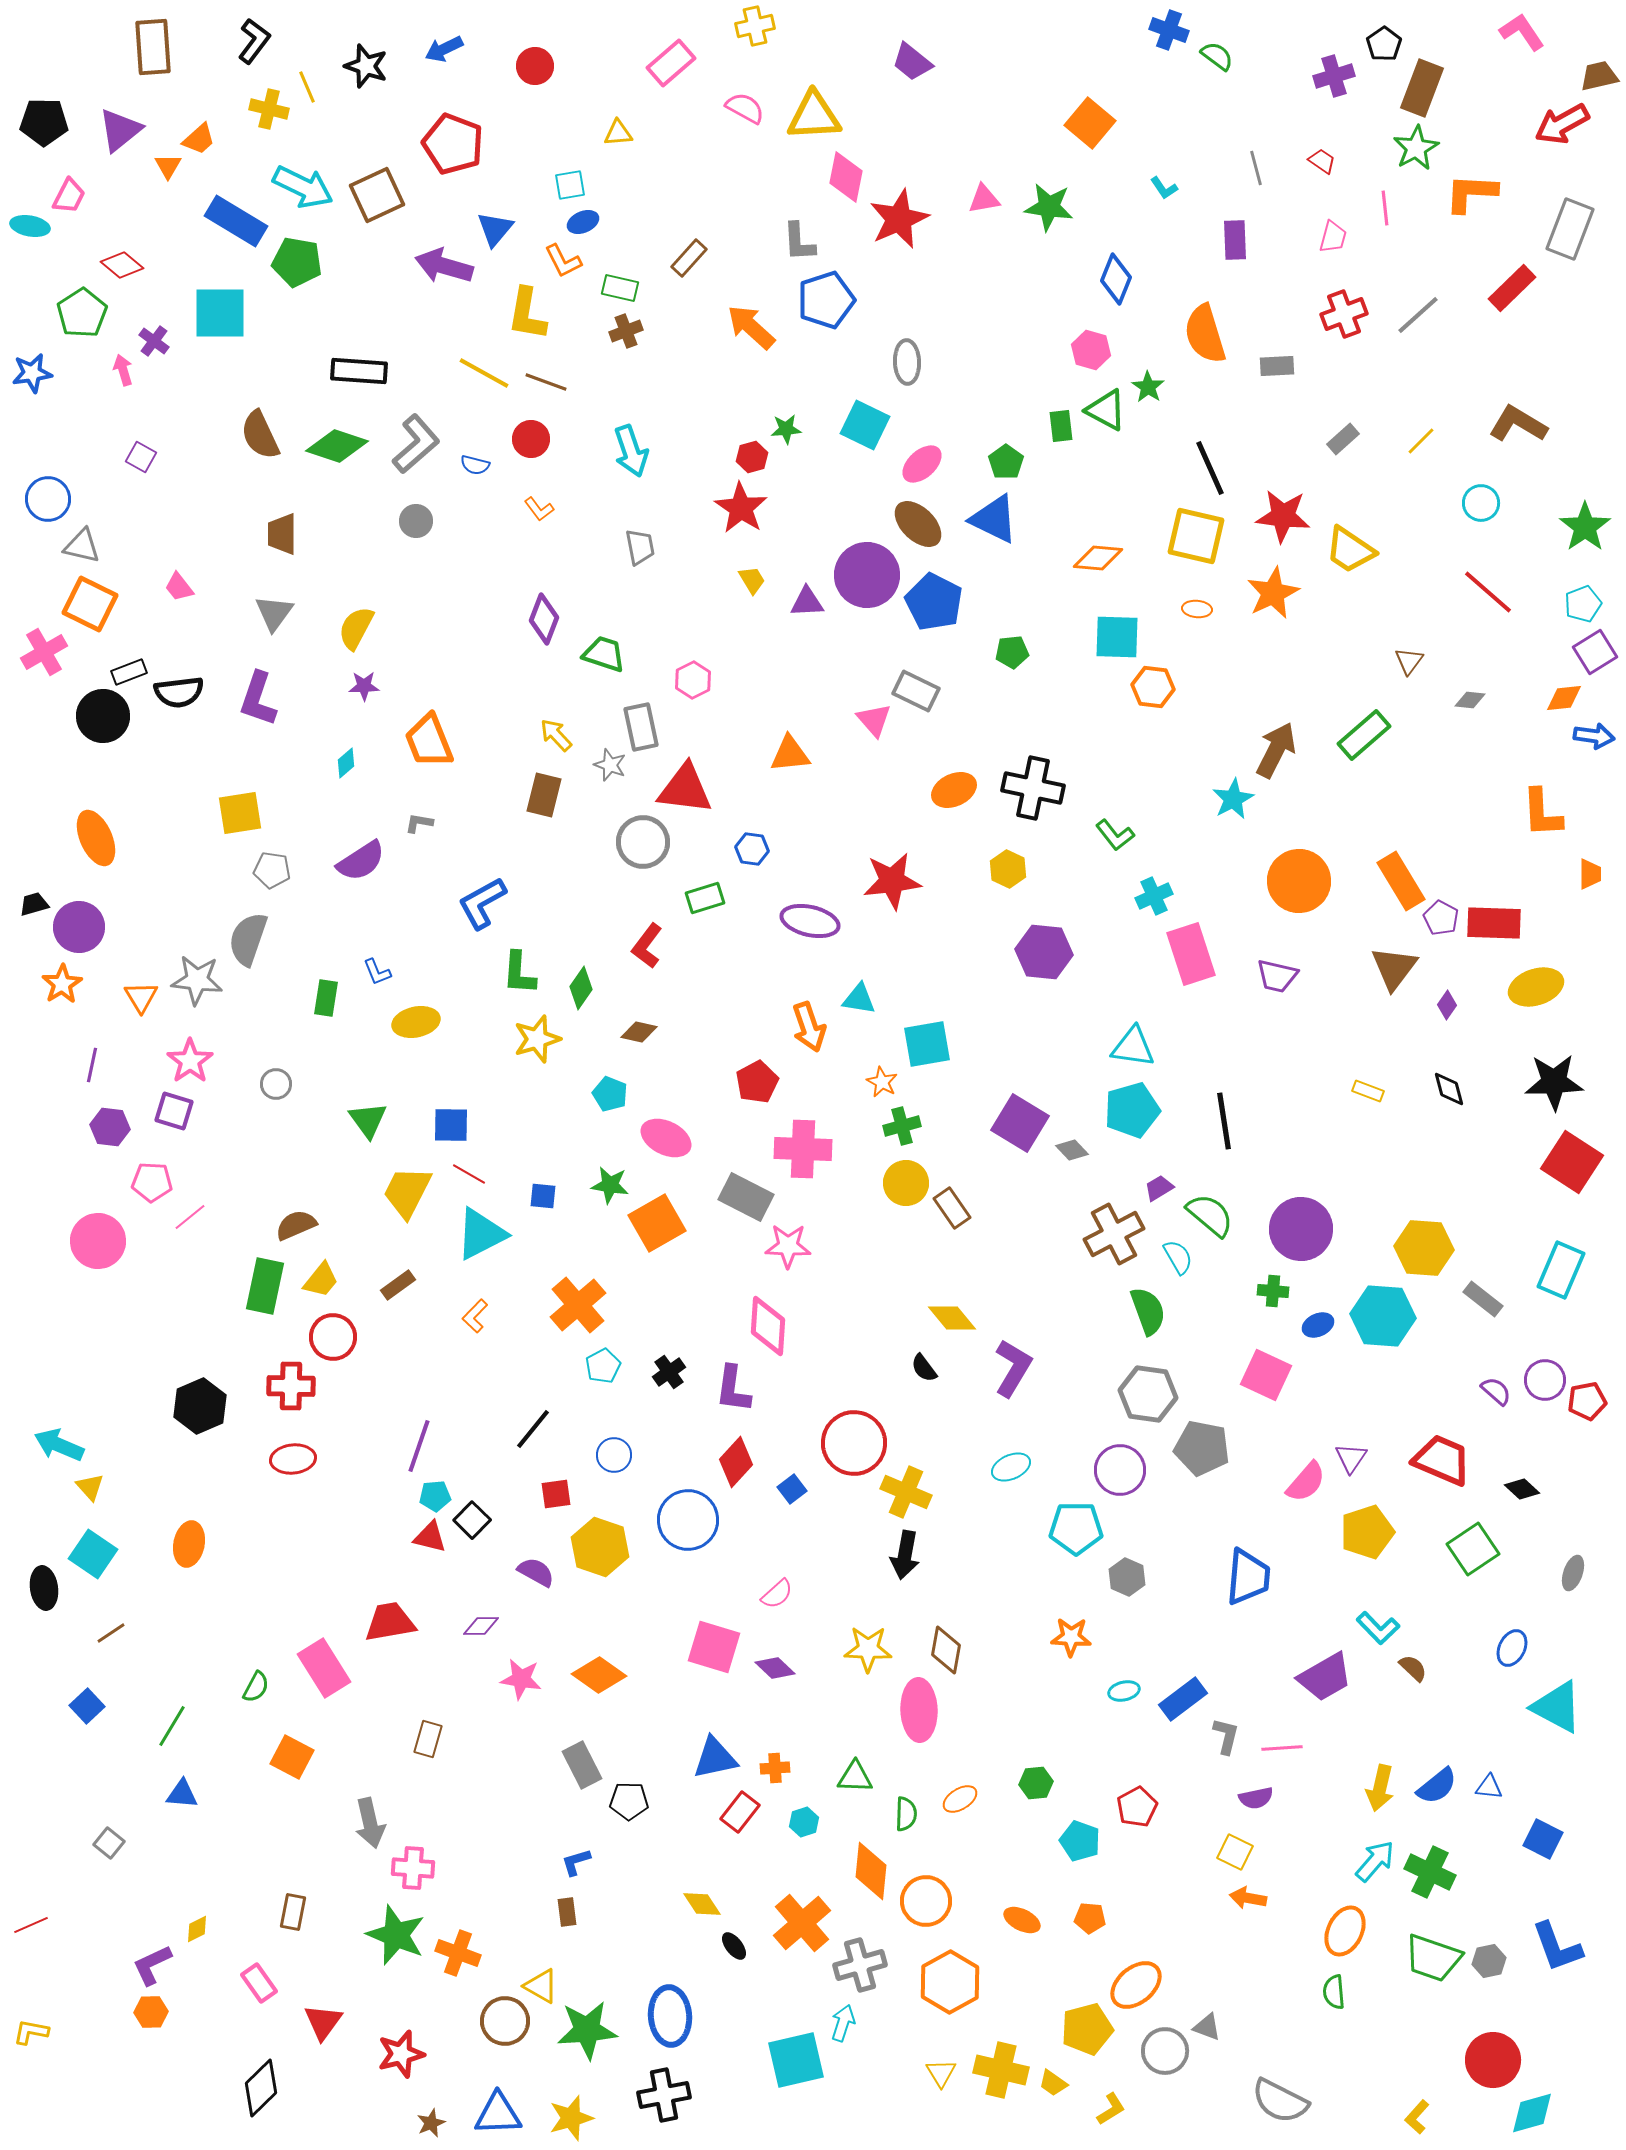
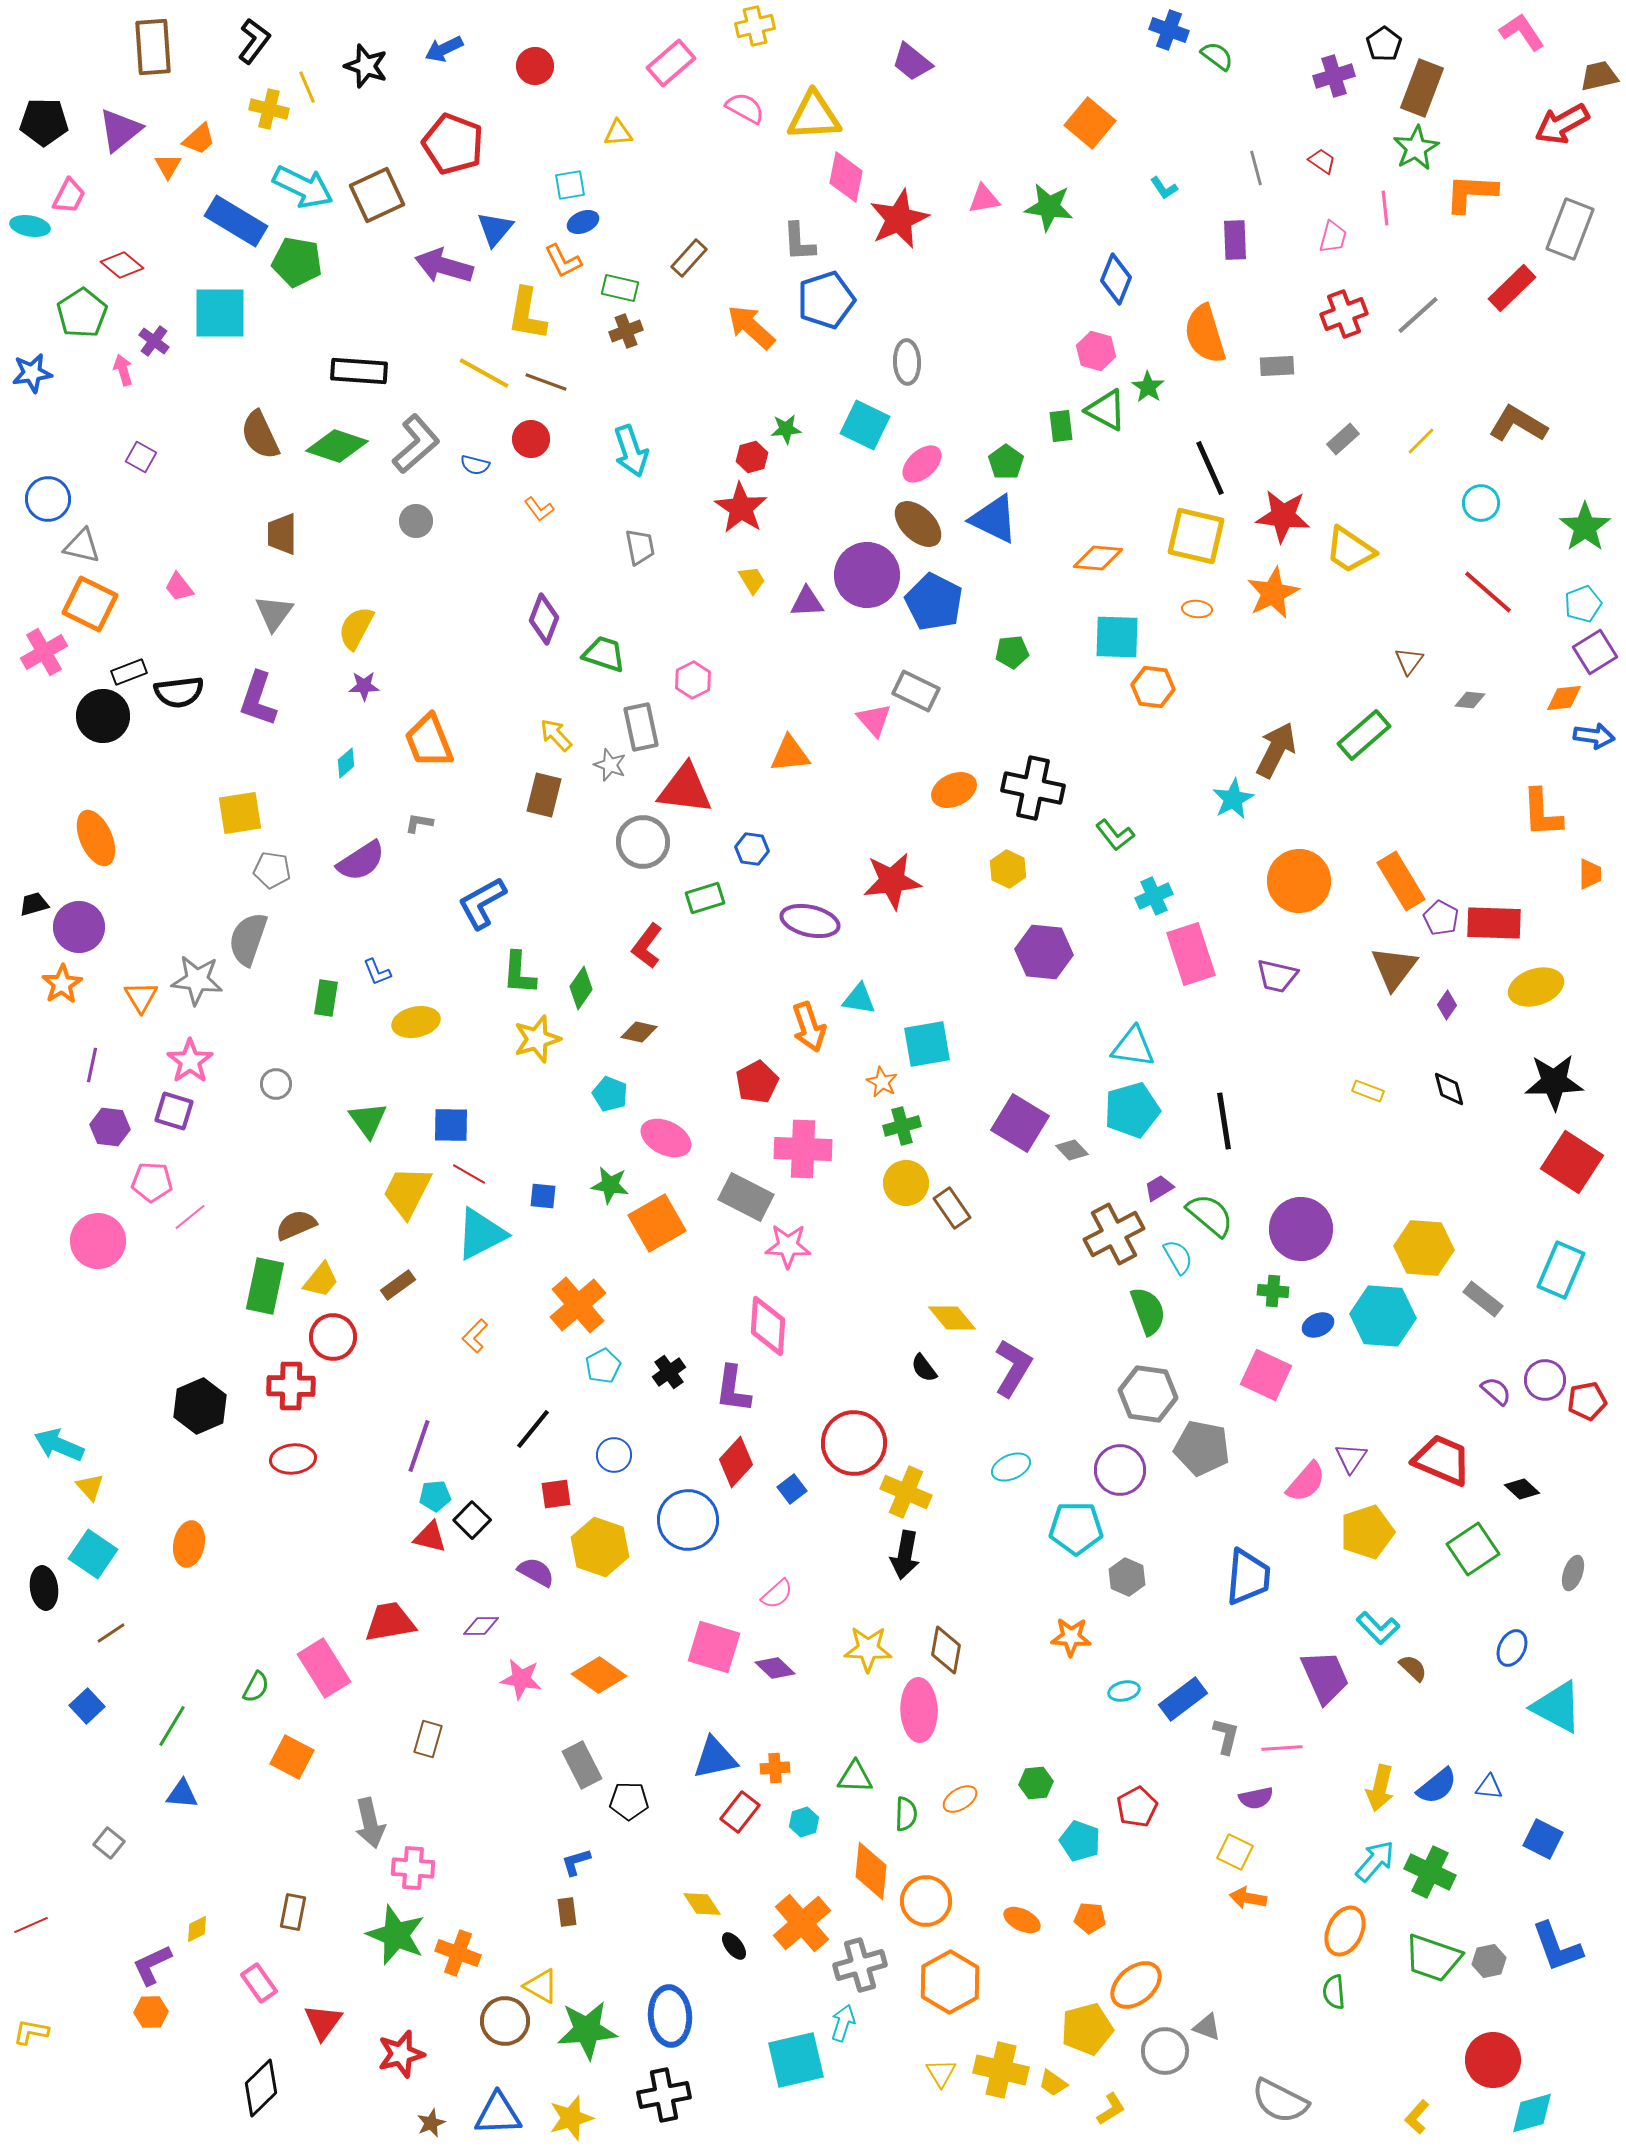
pink hexagon at (1091, 350): moved 5 px right, 1 px down
orange L-shape at (475, 1316): moved 20 px down
purple trapezoid at (1325, 1677): rotated 84 degrees counterclockwise
